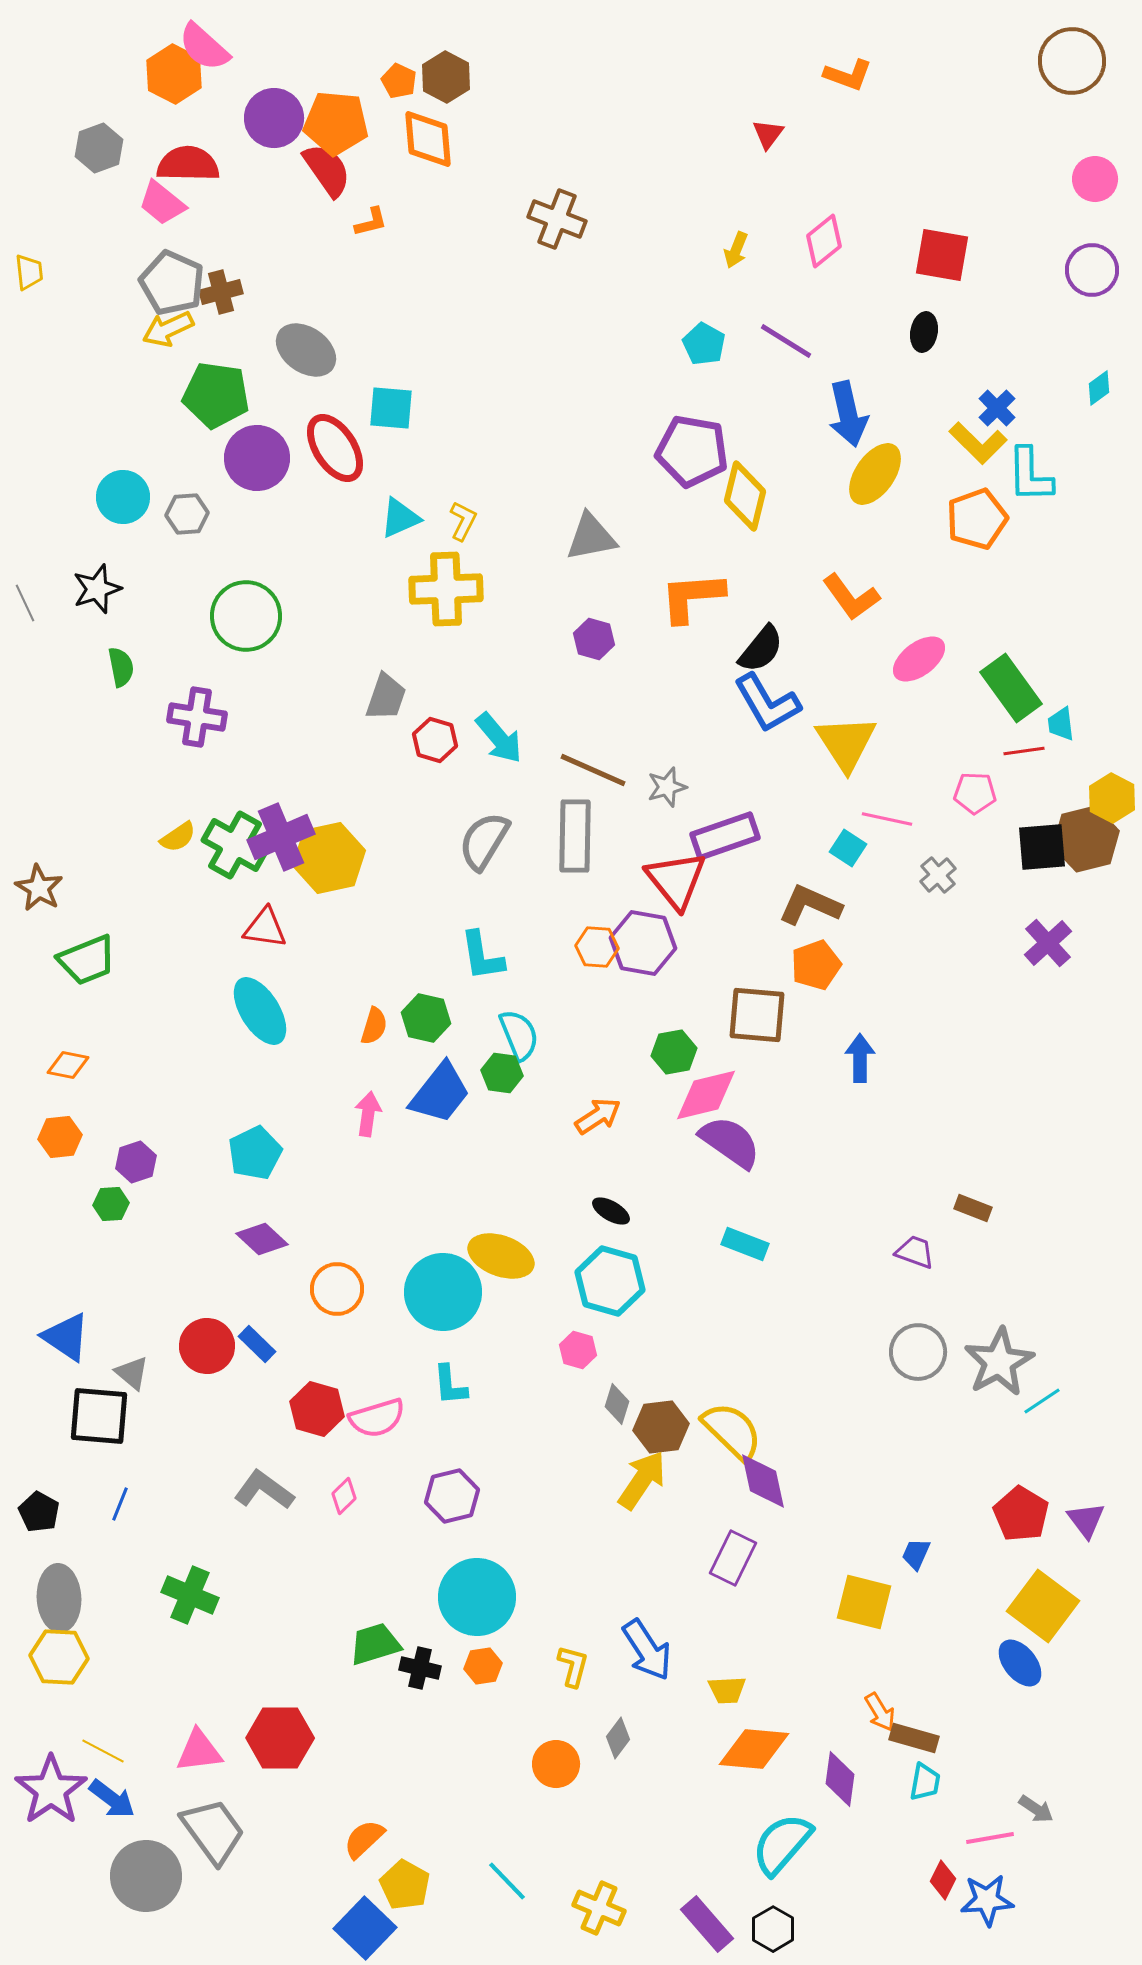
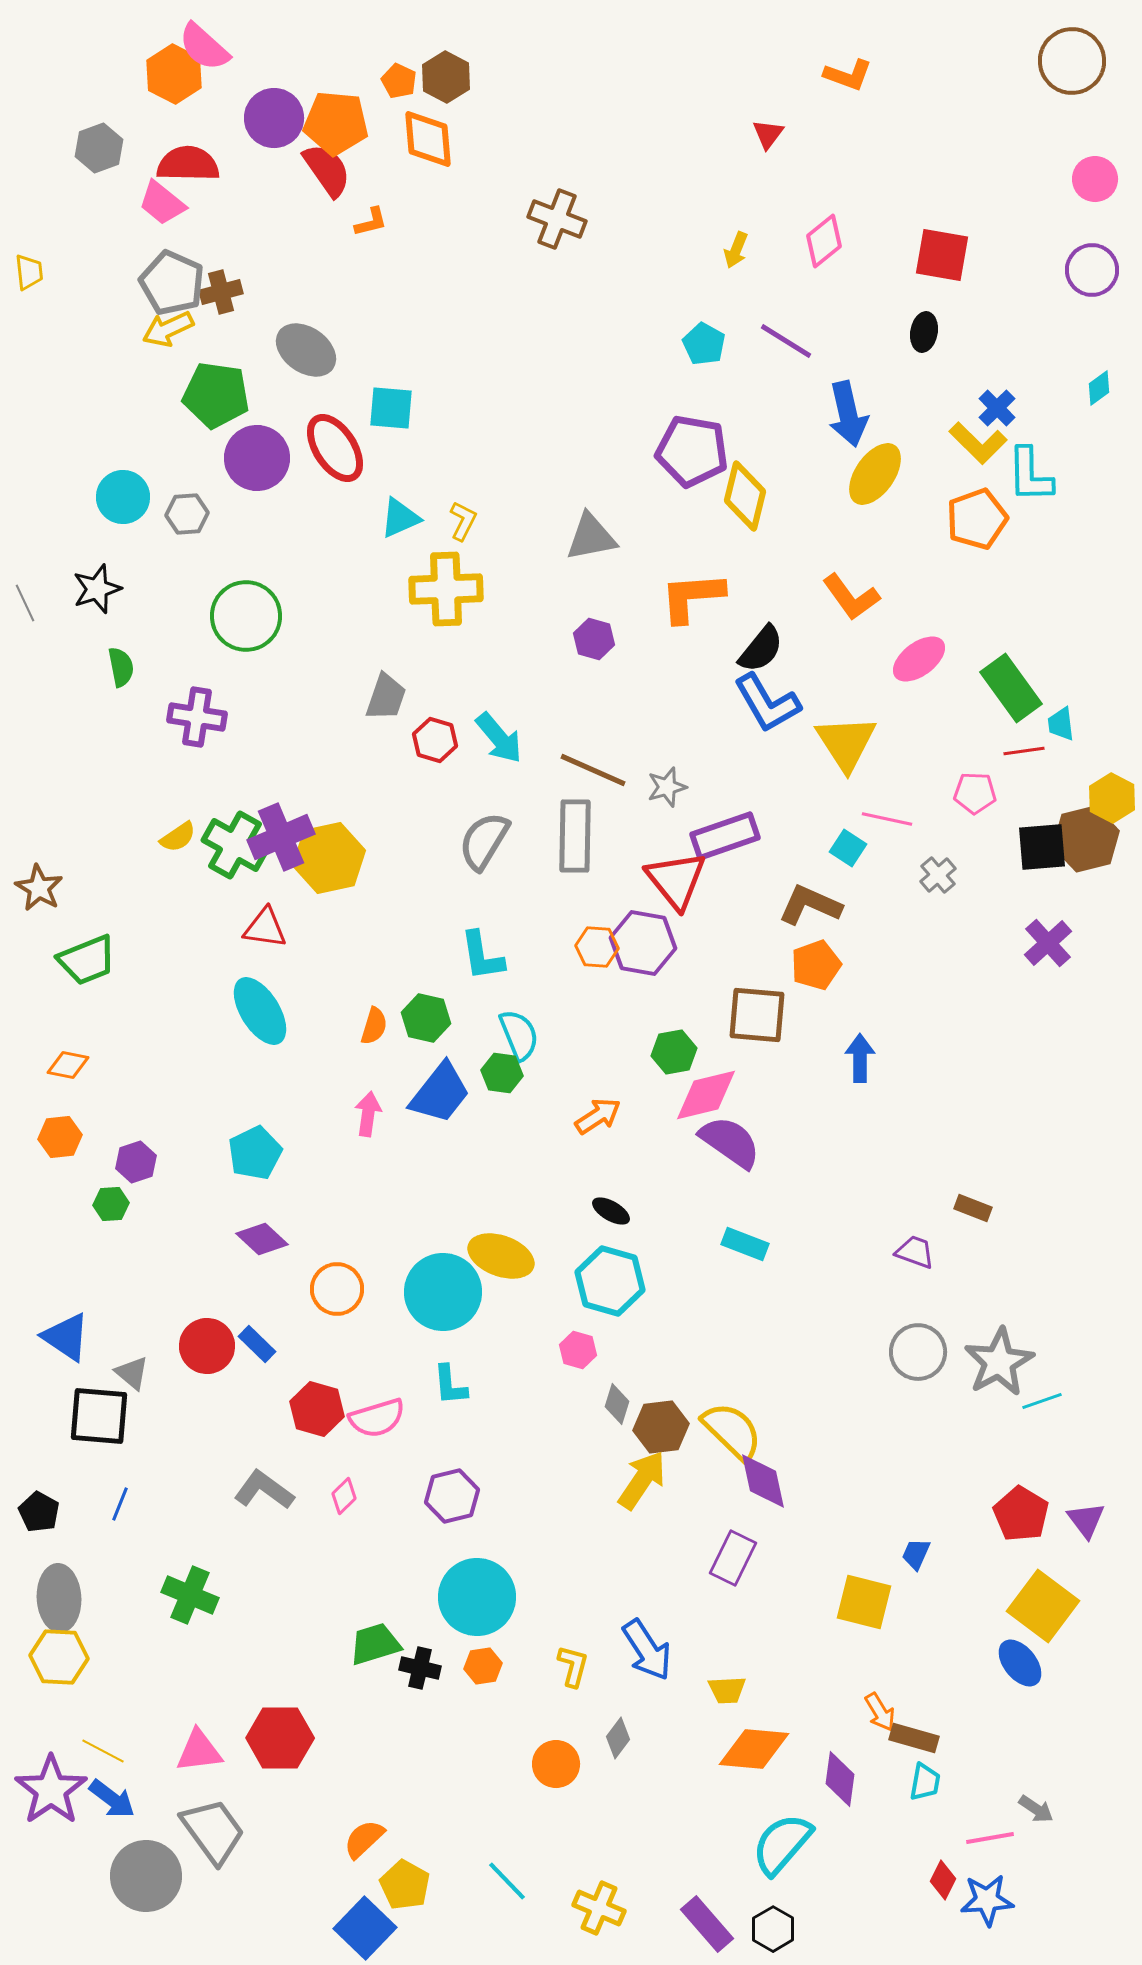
cyan line at (1042, 1401): rotated 15 degrees clockwise
